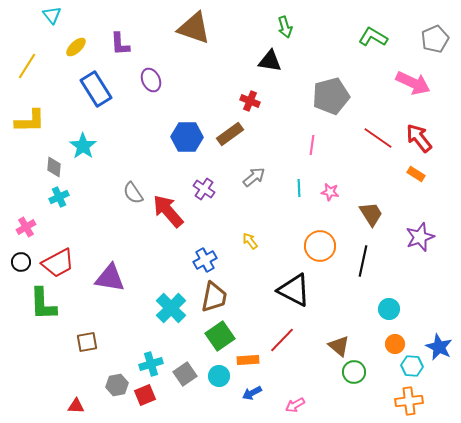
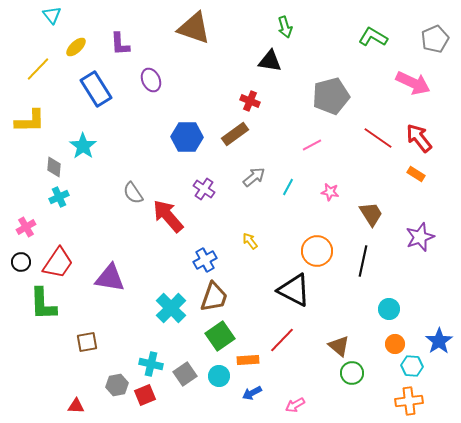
yellow line at (27, 66): moved 11 px right, 3 px down; rotated 12 degrees clockwise
brown rectangle at (230, 134): moved 5 px right
pink line at (312, 145): rotated 54 degrees clockwise
cyan line at (299, 188): moved 11 px left, 1 px up; rotated 30 degrees clockwise
red arrow at (168, 211): moved 5 px down
orange circle at (320, 246): moved 3 px left, 5 px down
red trapezoid at (58, 263): rotated 28 degrees counterclockwise
brown trapezoid at (214, 297): rotated 8 degrees clockwise
blue star at (439, 347): moved 6 px up; rotated 12 degrees clockwise
cyan cross at (151, 364): rotated 30 degrees clockwise
green circle at (354, 372): moved 2 px left, 1 px down
